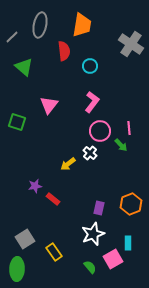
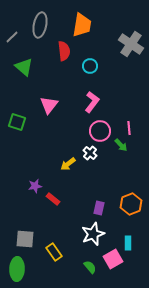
gray square: rotated 36 degrees clockwise
